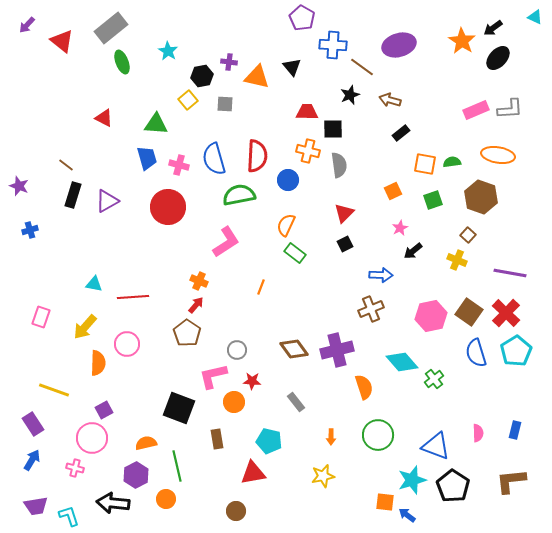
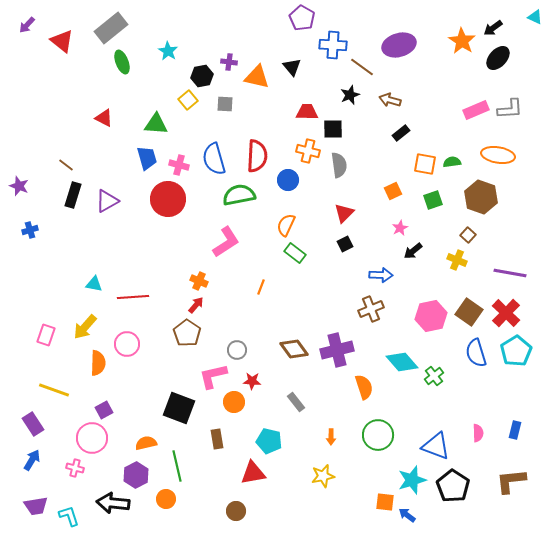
red circle at (168, 207): moved 8 px up
pink rectangle at (41, 317): moved 5 px right, 18 px down
green cross at (434, 379): moved 3 px up
